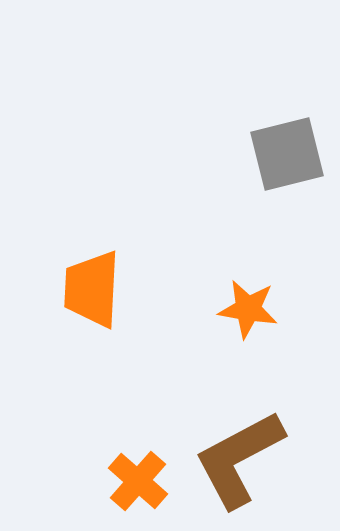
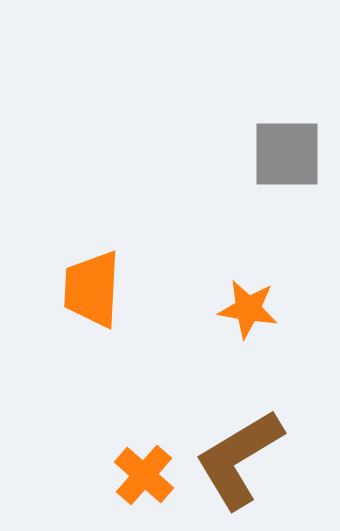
gray square: rotated 14 degrees clockwise
brown L-shape: rotated 3 degrees counterclockwise
orange cross: moved 6 px right, 6 px up
